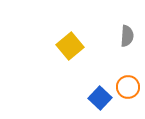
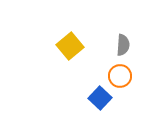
gray semicircle: moved 4 px left, 9 px down
orange circle: moved 8 px left, 11 px up
